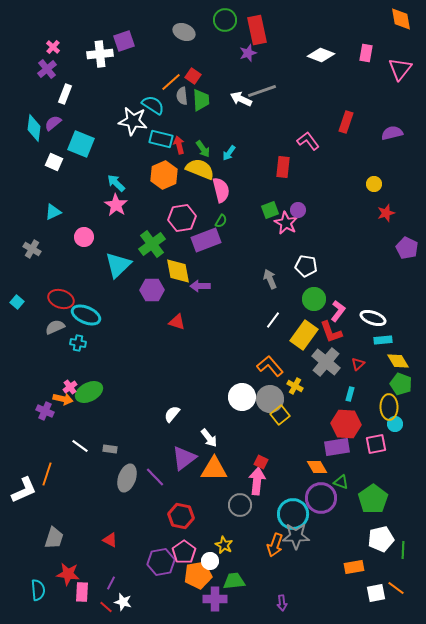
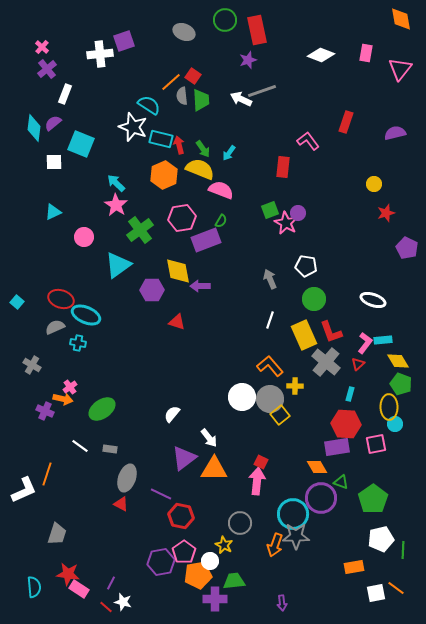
pink cross at (53, 47): moved 11 px left
purple star at (248, 53): moved 7 px down
cyan semicircle at (153, 105): moved 4 px left
white star at (133, 121): moved 6 px down; rotated 12 degrees clockwise
purple semicircle at (392, 133): moved 3 px right
white square at (54, 162): rotated 24 degrees counterclockwise
pink semicircle at (221, 190): rotated 55 degrees counterclockwise
purple circle at (298, 210): moved 3 px down
green cross at (152, 244): moved 12 px left, 14 px up
gray cross at (32, 249): moved 116 px down
cyan triangle at (118, 265): rotated 8 degrees clockwise
pink L-shape at (338, 311): moved 27 px right, 32 px down
white ellipse at (373, 318): moved 18 px up
white line at (273, 320): moved 3 px left; rotated 18 degrees counterclockwise
yellow rectangle at (304, 335): rotated 60 degrees counterclockwise
yellow cross at (295, 386): rotated 28 degrees counterclockwise
green ellipse at (89, 392): moved 13 px right, 17 px down; rotated 8 degrees counterclockwise
purple line at (155, 477): moved 6 px right, 17 px down; rotated 20 degrees counterclockwise
gray circle at (240, 505): moved 18 px down
gray trapezoid at (54, 538): moved 3 px right, 4 px up
red triangle at (110, 540): moved 11 px right, 36 px up
cyan semicircle at (38, 590): moved 4 px left, 3 px up
pink rectangle at (82, 592): moved 3 px left, 3 px up; rotated 60 degrees counterclockwise
